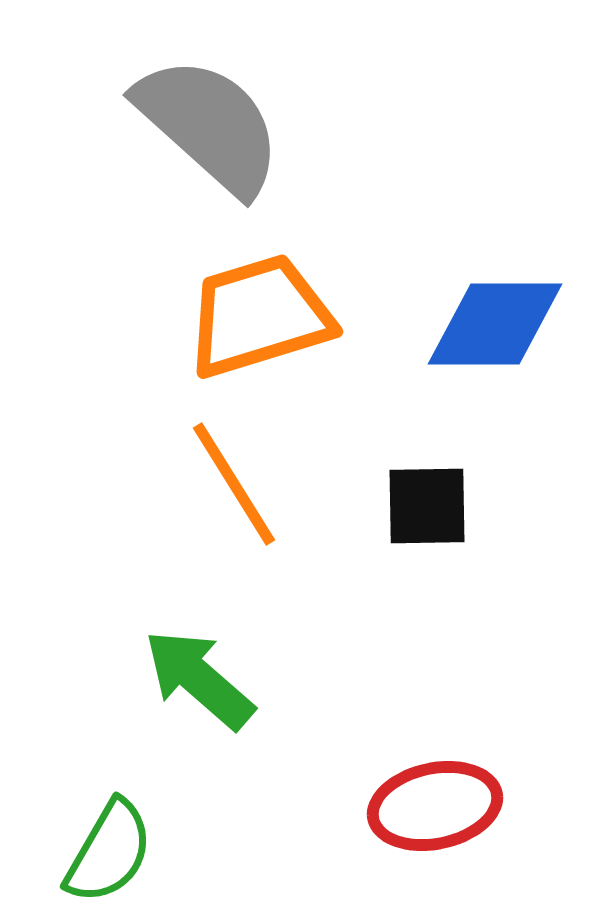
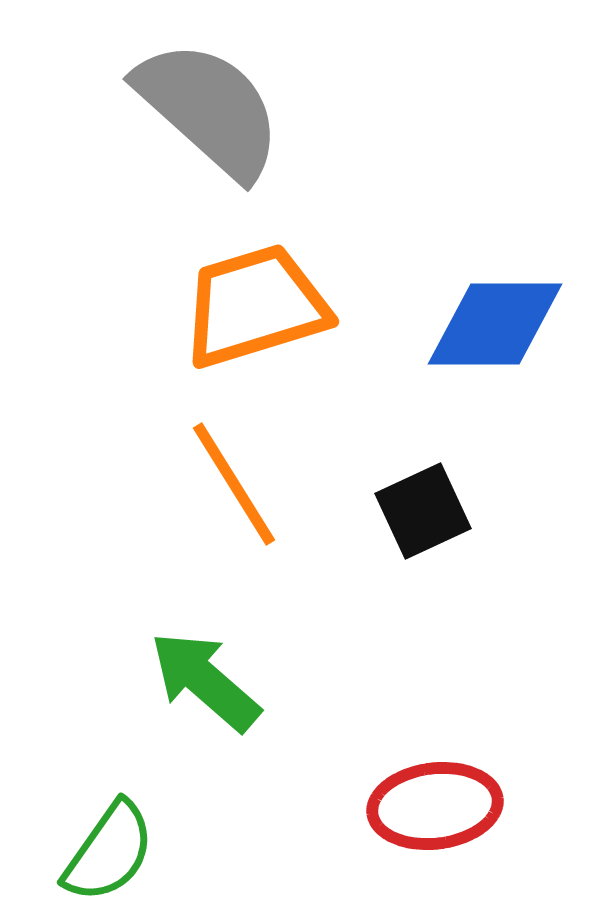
gray semicircle: moved 16 px up
orange trapezoid: moved 4 px left, 10 px up
black square: moved 4 px left, 5 px down; rotated 24 degrees counterclockwise
green arrow: moved 6 px right, 2 px down
red ellipse: rotated 5 degrees clockwise
green semicircle: rotated 5 degrees clockwise
